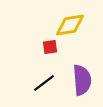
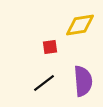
yellow diamond: moved 10 px right
purple semicircle: moved 1 px right, 1 px down
